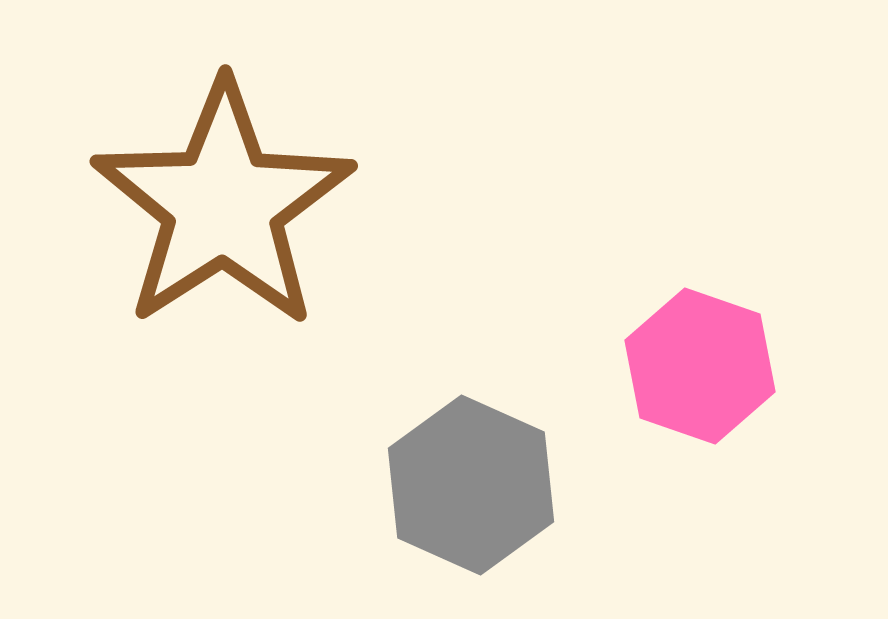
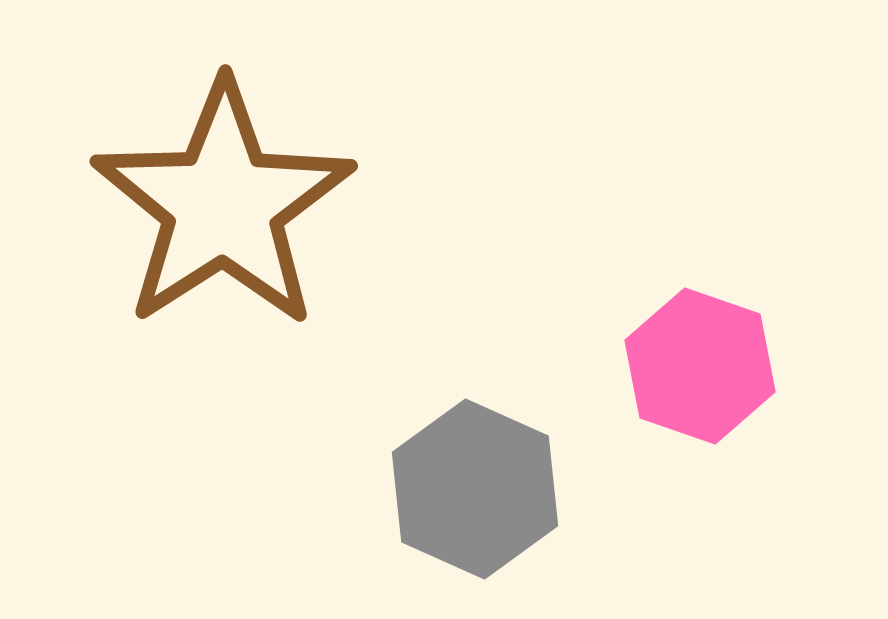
gray hexagon: moved 4 px right, 4 px down
